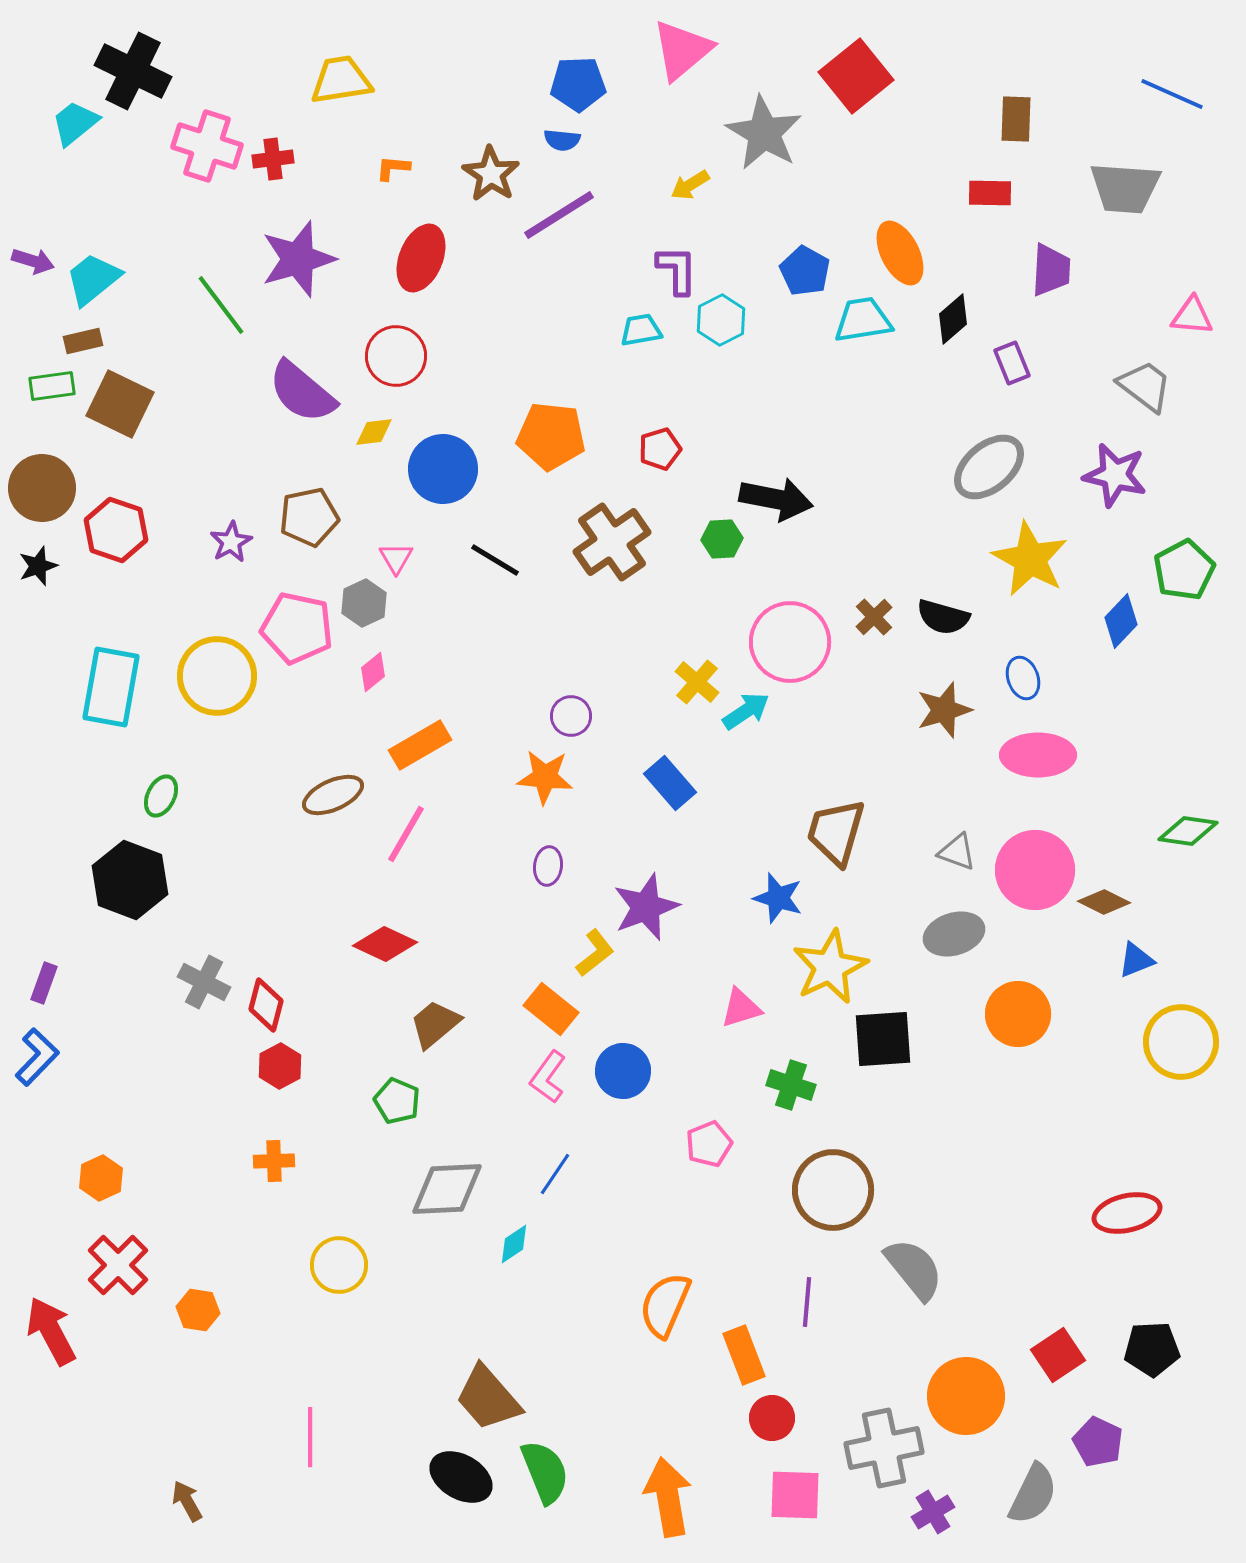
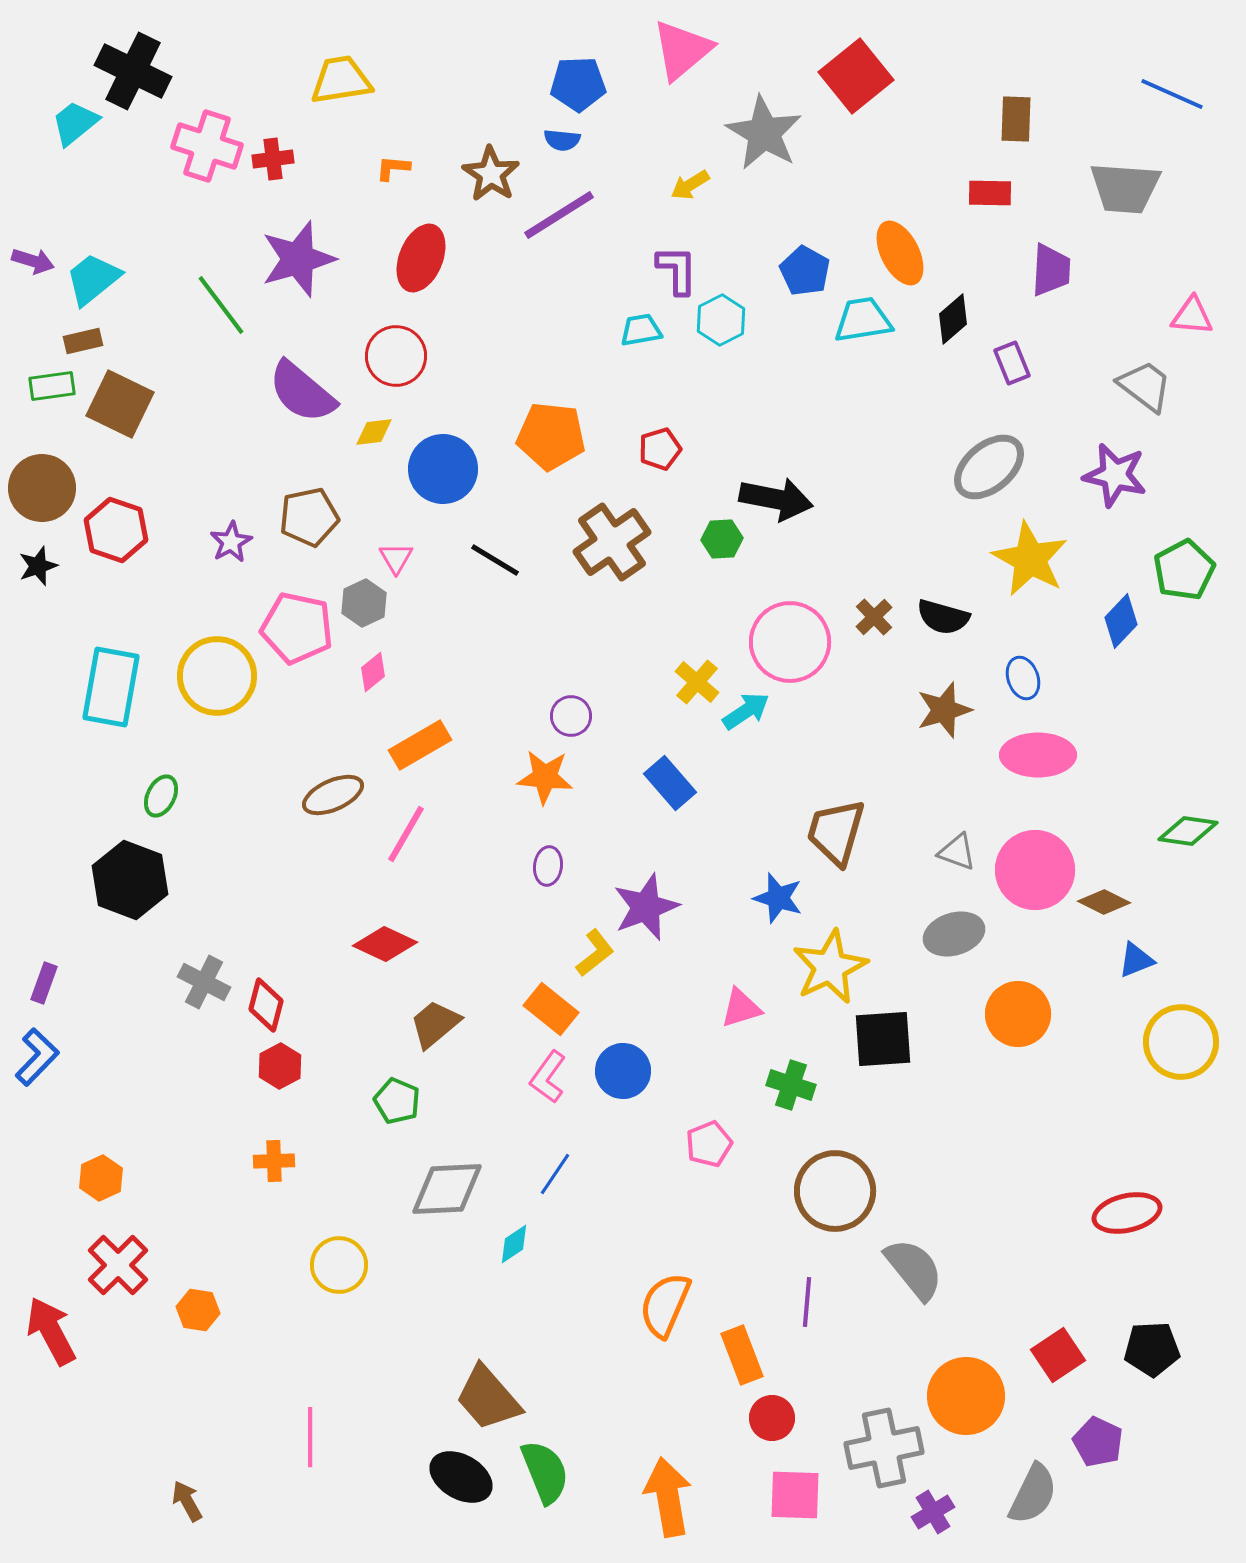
brown circle at (833, 1190): moved 2 px right, 1 px down
orange rectangle at (744, 1355): moved 2 px left
